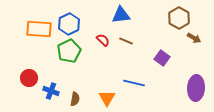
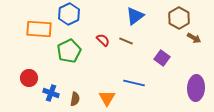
blue triangle: moved 14 px right, 1 px down; rotated 30 degrees counterclockwise
blue hexagon: moved 10 px up
blue cross: moved 2 px down
